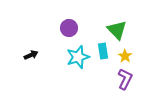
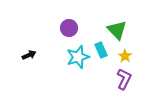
cyan rectangle: moved 2 px left, 1 px up; rotated 14 degrees counterclockwise
black arrow: moved 2 px left
purple L-shape: moved 1 px left
